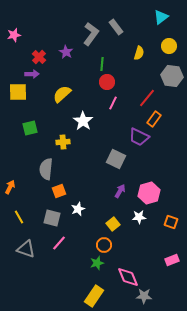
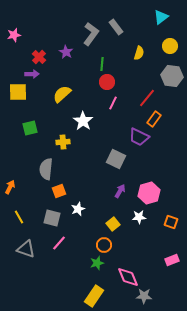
yellow circle at (169, 46): moved 1 px right
